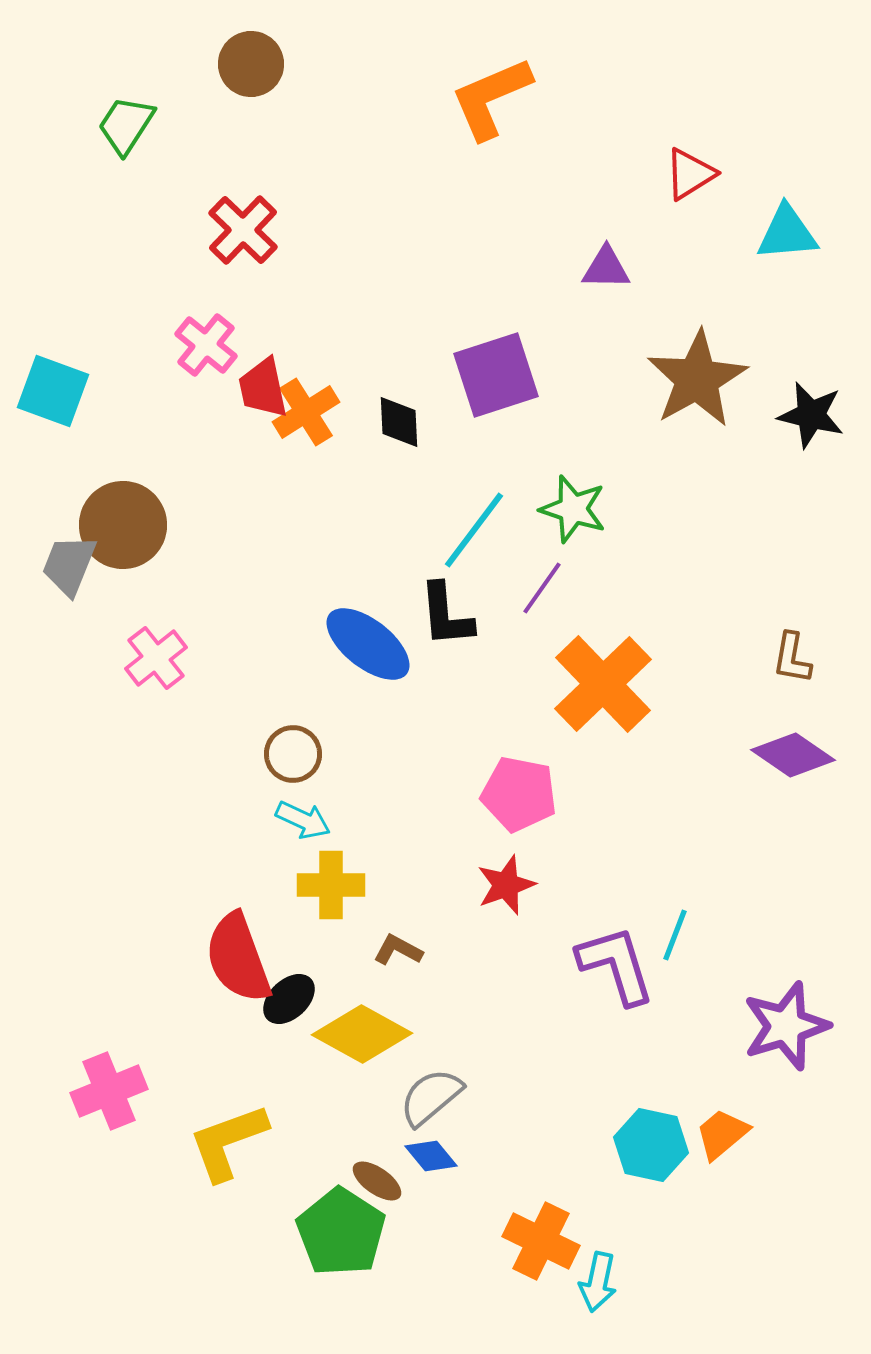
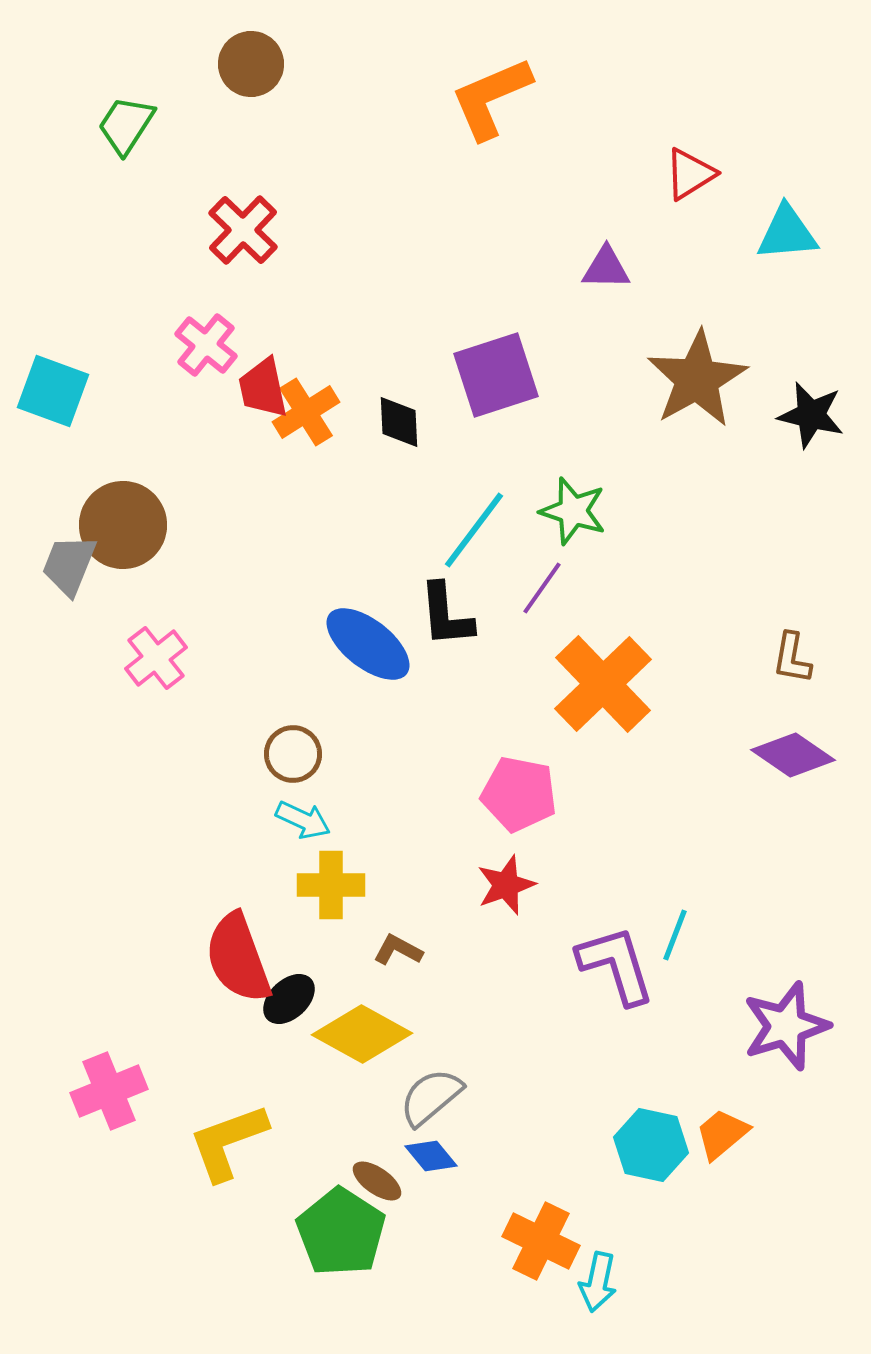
green star at (573, 509): moved 2 px down
